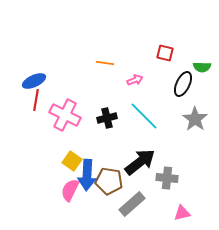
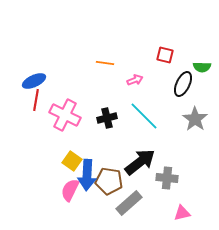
red square: moved 2 px down
gray rectangle: moved 3 px left, 1 px up
